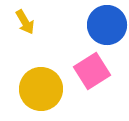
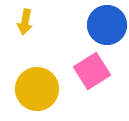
yellow arrow: rotated 40 degrees clockwise
yellow circle: moved 4 px left
